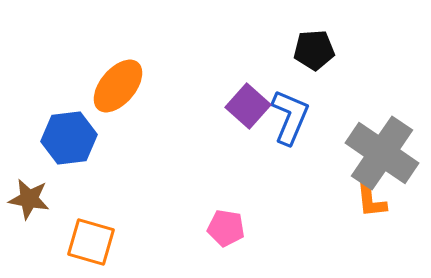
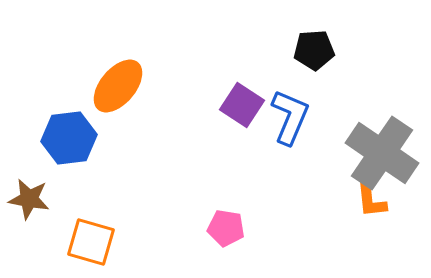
purple square: moved 6 px left, 1 px up; rotated 9 degrees counterclockwise
